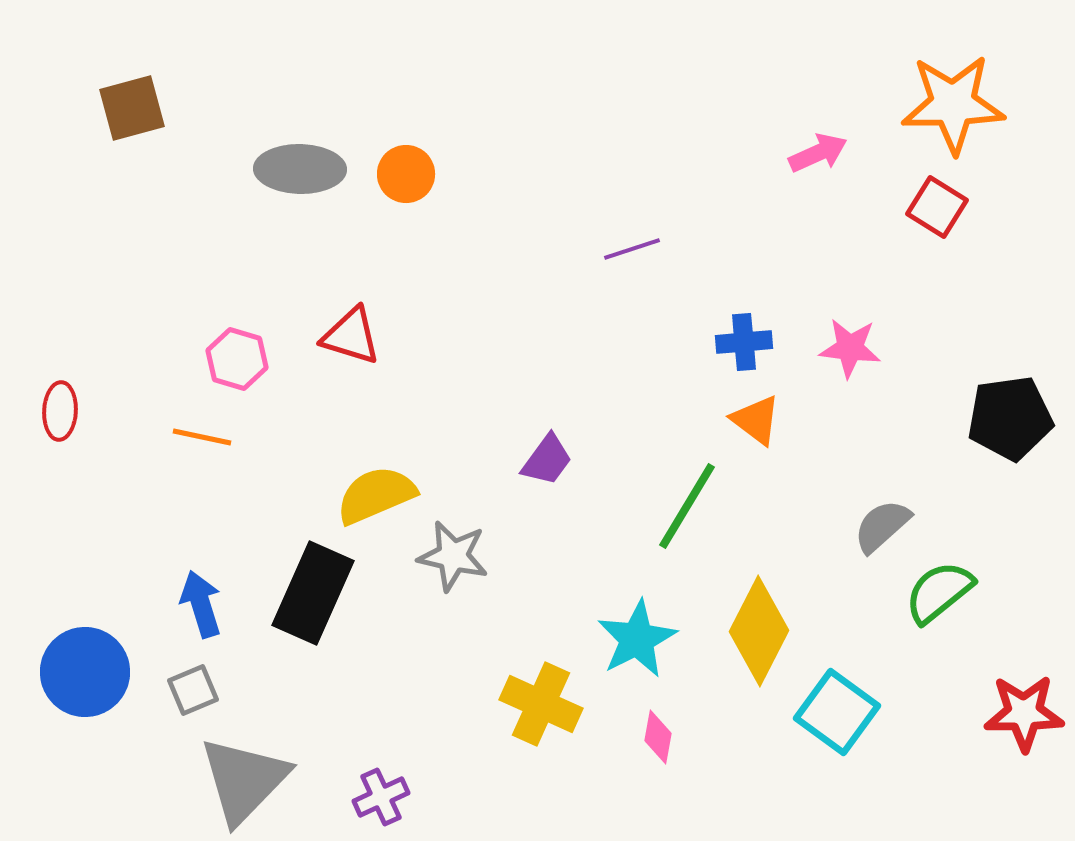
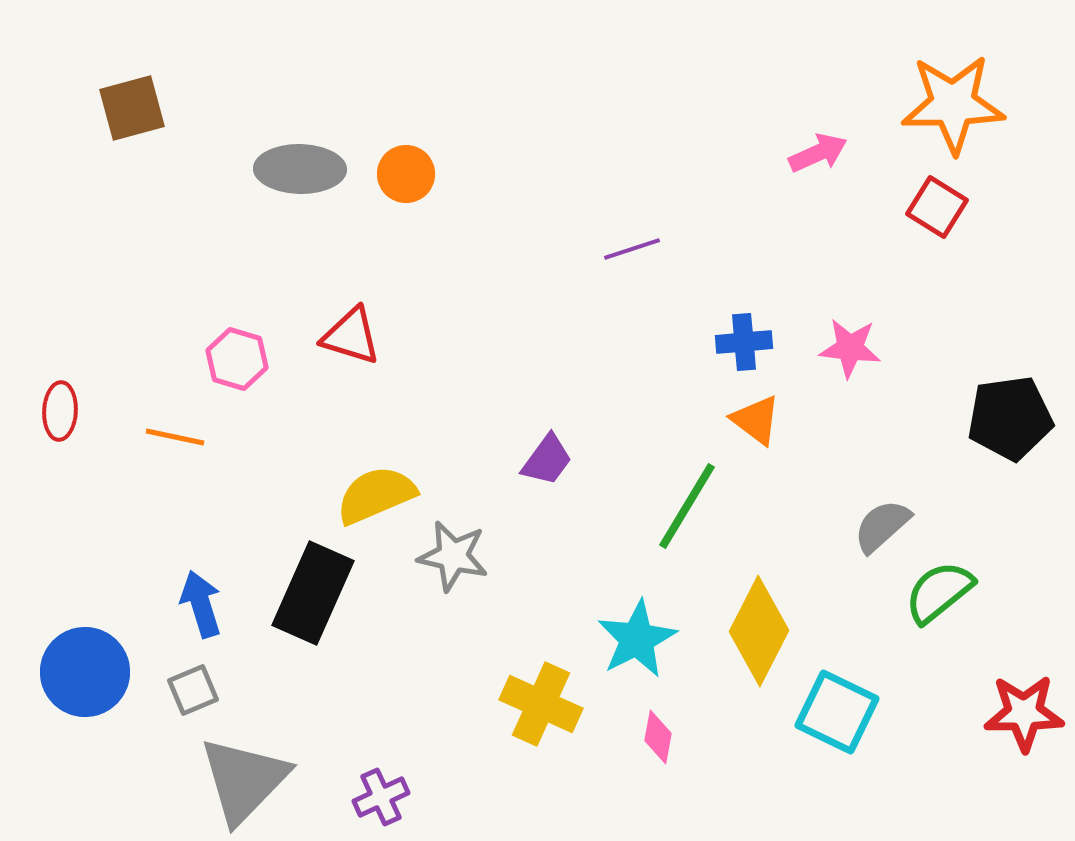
orange line: moved 27 px left
cyan square: rotated 10 degrees counterclockwise
